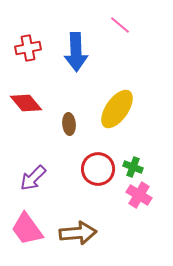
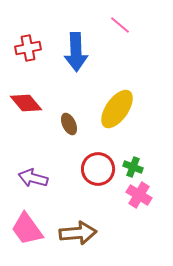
brown ellipse: rotated 20 degrees counterclockwise
purple arrow: rotated 60 degrees clockwise
